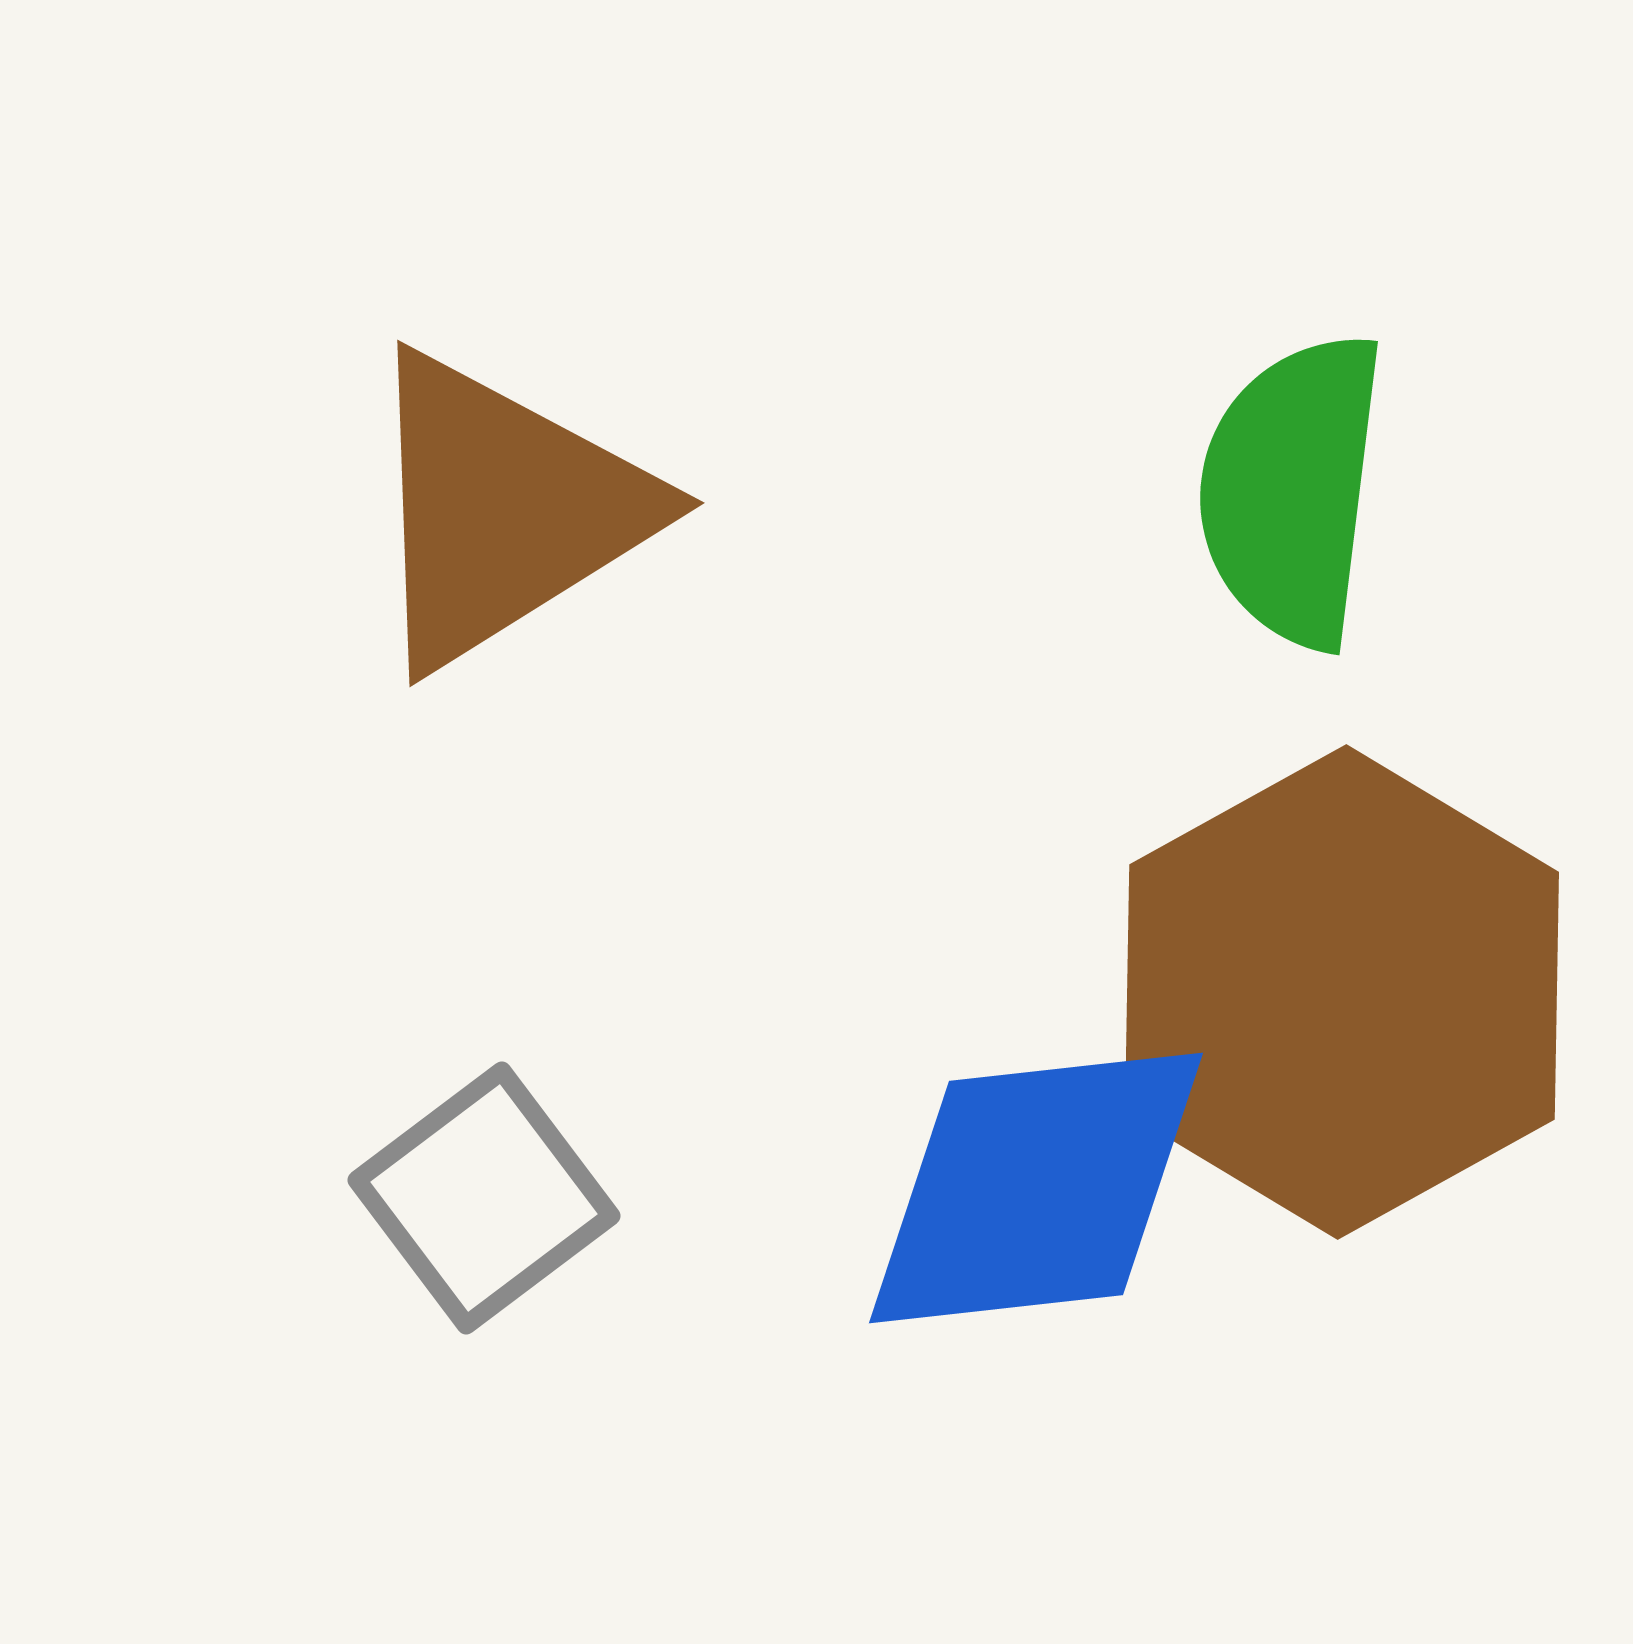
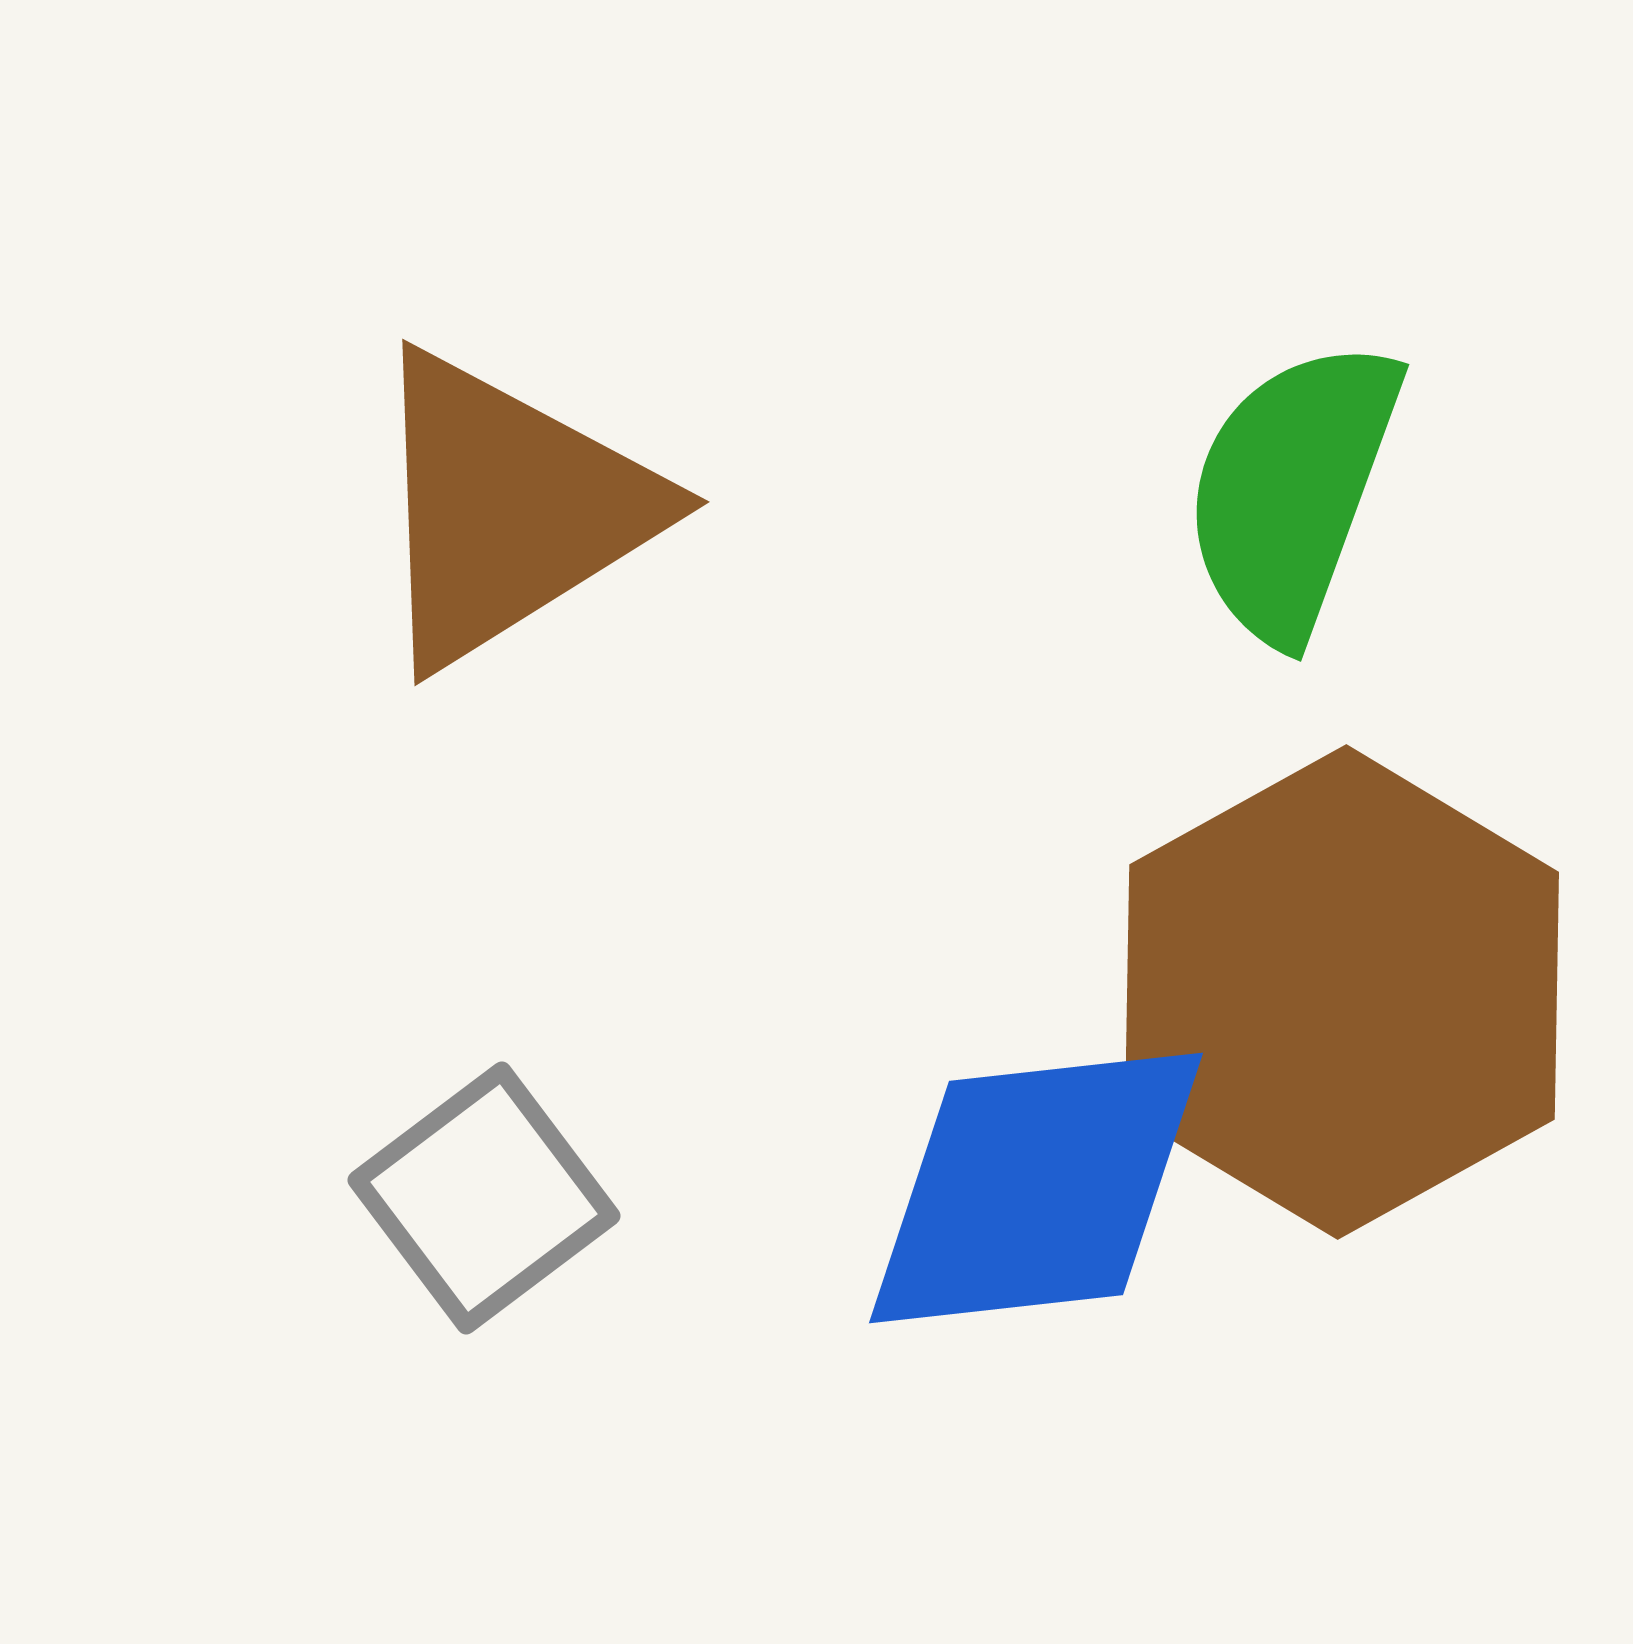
green semicircle: rotated 13 degrees clockwise
brown triangle: moved 5 px right, 1 px up
